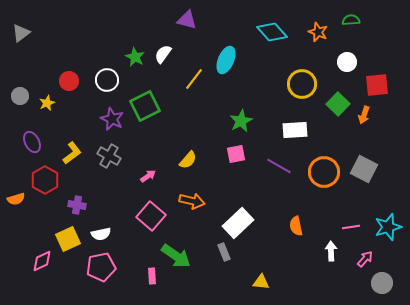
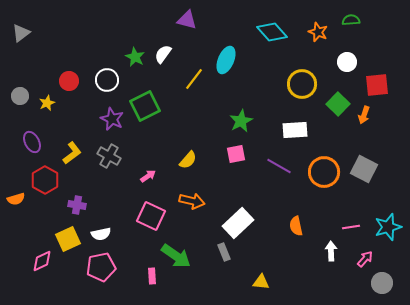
pink square at (151, 216): rotated 16 degrees counterclockwise
